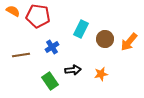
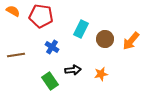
red pentagon: moved 3 px right
orange arrow: moved 2 px right, 1 px up
blue cross: rotated 24 degrees counterclockwise
brown line: moved 5 px left
